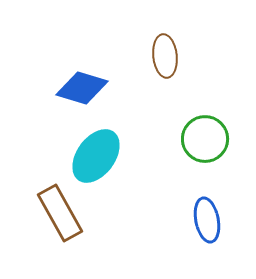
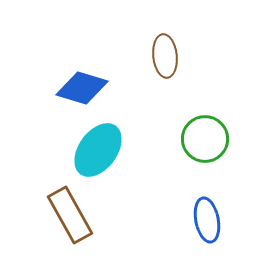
cyan ellipse: moved 2 px right, 6 px up
brown rectangle: moved 10 px right, 2 px down
